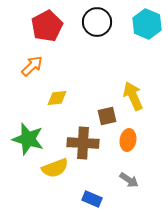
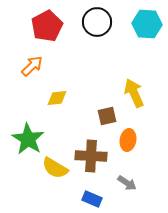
cyan hexagon: rotated 20 degrees counterclockwise
yellow arrow: moved 1 px right, 3 px up
green star: rotated 16 degrees clockwise
brown cross: moved 8 px right, 13 px down
yellow semicircle: rotated 52 degrees clockwise
gray arrow: moved 2 px left, 3 px down
